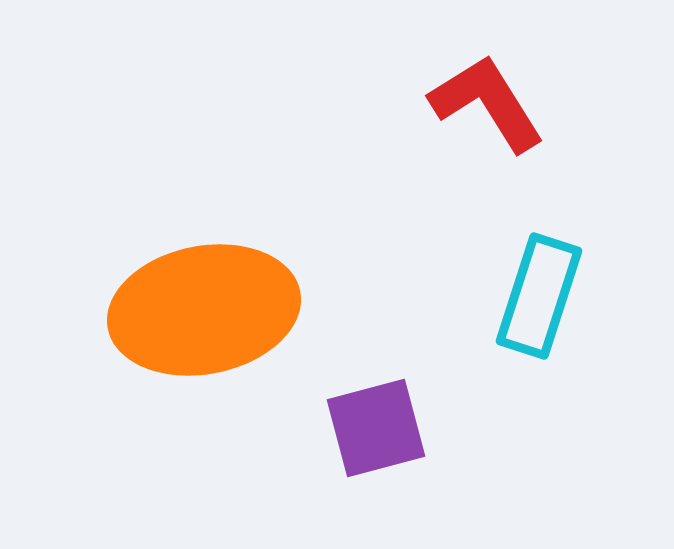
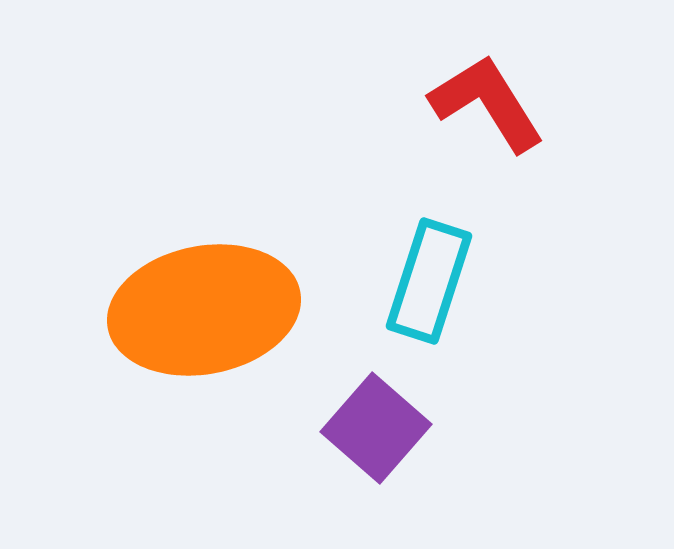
cyan rectangle: moved 110 px left, 15 px up
purple square: rotated 34 degrees counterclockwise
